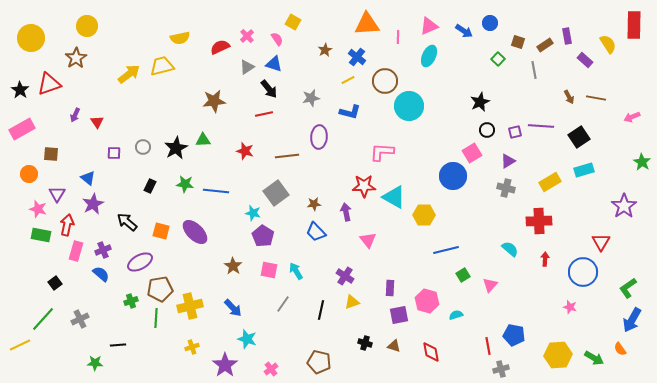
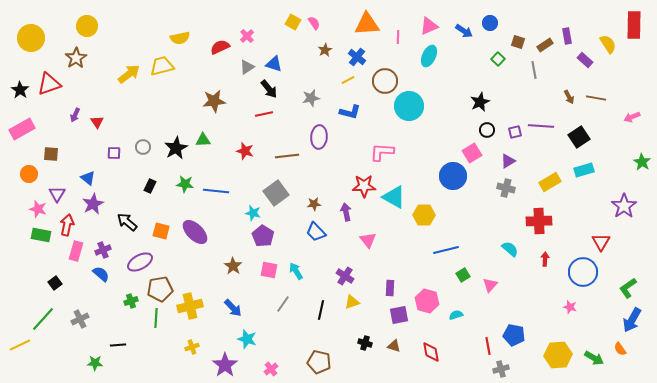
pink semicircle at (277, 39): moved 37 px right, 16 px up
